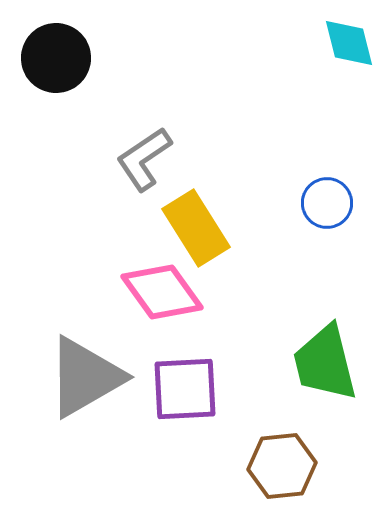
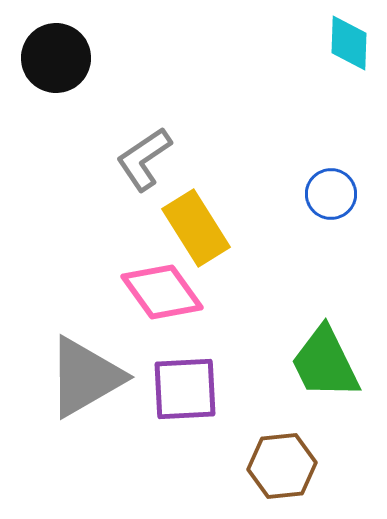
cyan diamond: rotated 16 degrees clockwise
blue circle: moved 4 px right, 9 px up
green trapezoid: rotated 12 degrees counterclockwise
